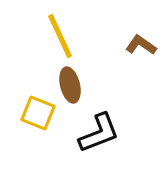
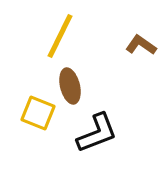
yellow line: rotated 51 degrees clockwise
brown ellipse: moved 1 px down
black L-shape: moved 2 px left
